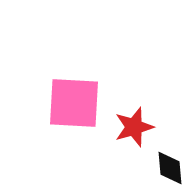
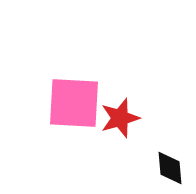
red star: moved 14 px left, 9 px up
